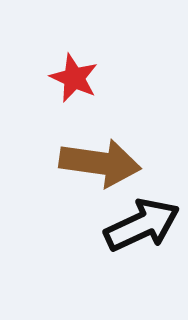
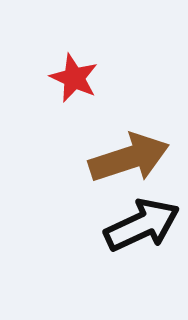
brown arrow: moved 29 px right, 5 px up; rotated 26 degrees counterclockwise
